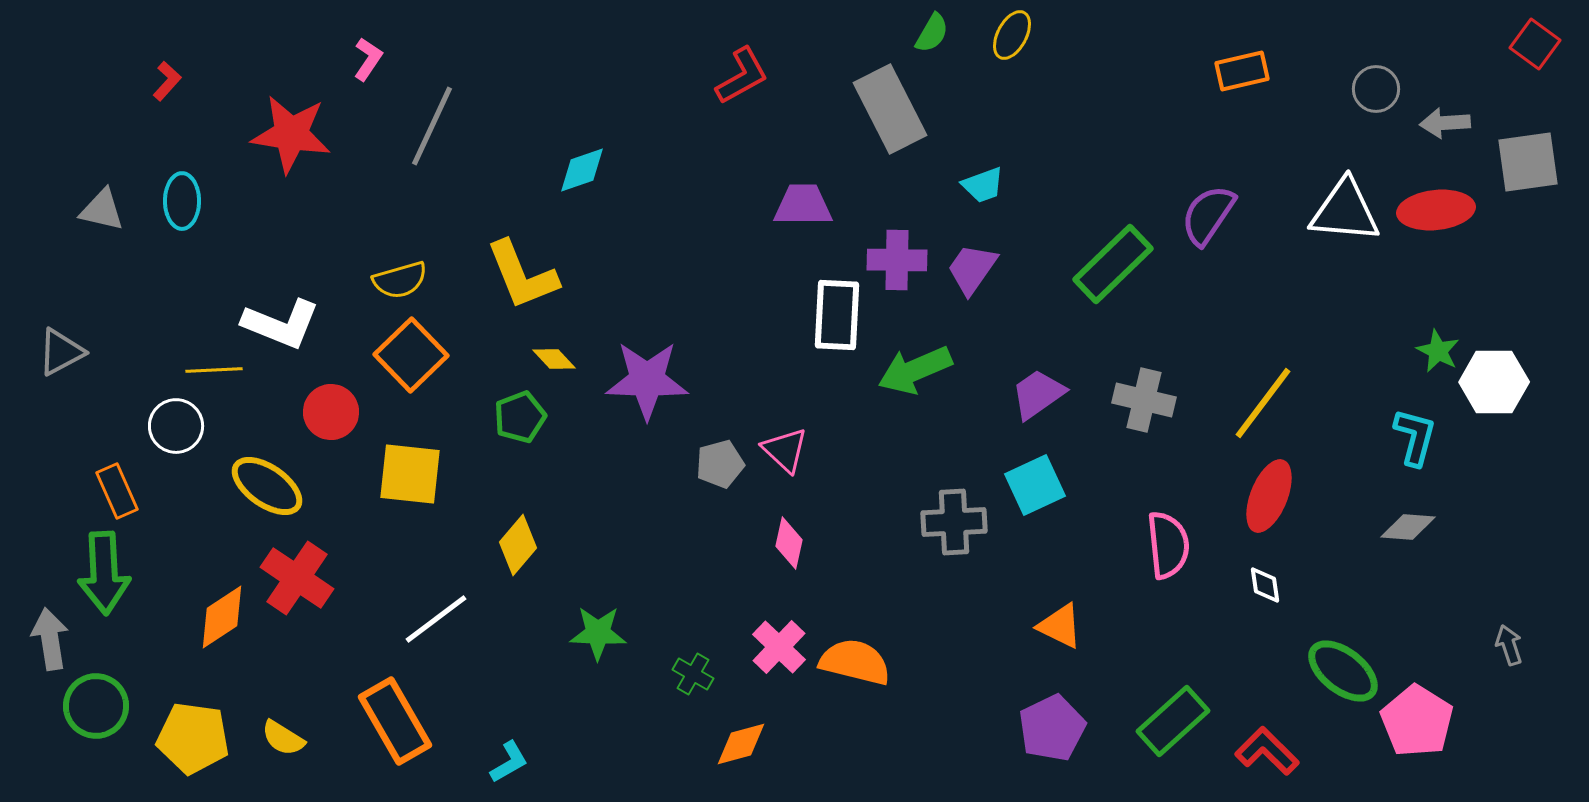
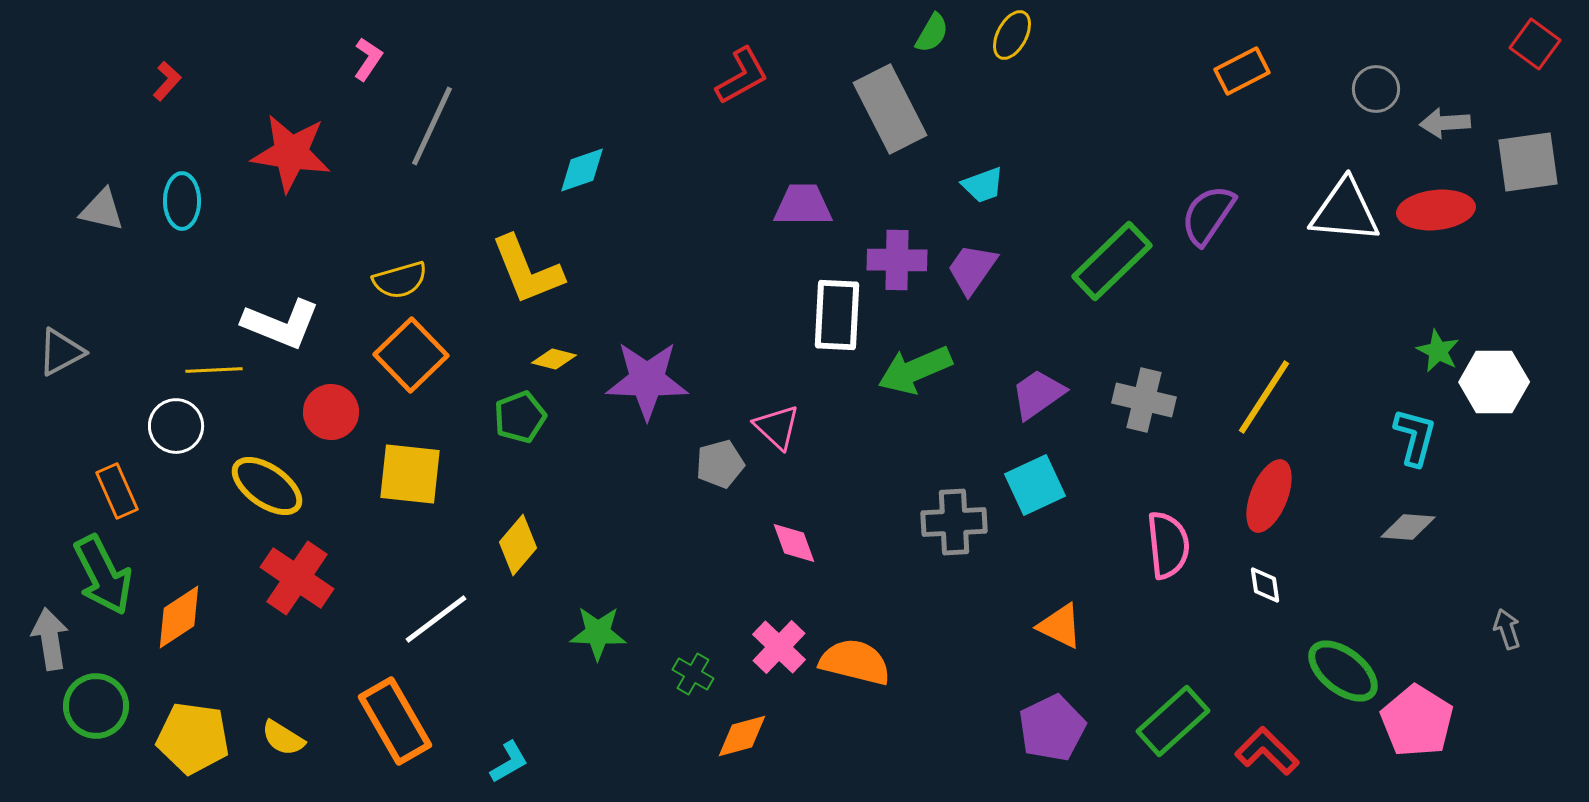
orange rectangle at (1242, 71): rotated 14 degrees counterclockwise
red star at (291, 134): moved 19 px down
green rectangle at (1113, 264): moved 1 px left, 3 px up
yellow L-shape at (522, 275): moved 5 px right, 5 px up
yellow diamond at (554, 359): rotated 33 degrees counterclockwise
yellow line at (1263, 403): moved 1 px right, 6 px up; rotated 4 degrees counterclockwise
pink triangle at (785, 450): moved 8 px left, 23 px up
pink diamond at (789, 543): moved 5 px right; rotated 33 degrees counterclockwise
green arrow at (104, 573): moved 1 px left, 2 px down; rotated 24 degrees counterclockwise
orange diamond at (222, 617): moved 43 px left
gray arrow at (1509, 645): moved 2 px left, 16 px up
orange diamond at (741, 744): moved 1 px right, 8 px up
